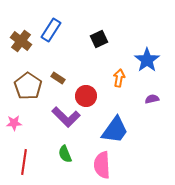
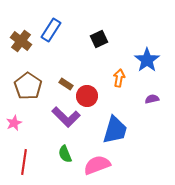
brown rectangle: moved 8 px right, 6 px down
red circle: moved 1 px right
pink star: rotated 21 degrees counterclockwise
blue trapezoid: rotated 20 degrees counterclockwise
pink semicircle: moved 5 px left; rotated 72 degrees clockwise
